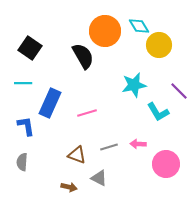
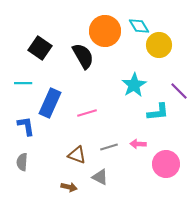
black square: moved 10 px right
cyan star: rotated 20 degrees counterclockwise
cyan L-shape: rotated 65 degrees counterclockwise
gray triangle: moved 1 px right, 1 px up
